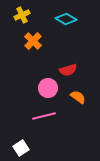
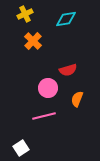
yellow cross: moved 3 px right, 1 px up
cyan diamond: rotated 40 degrees counterclockwise
orange semicircle: moved 1 px left, 2 px down; rotated 105 degrees counterclockwise
